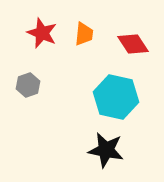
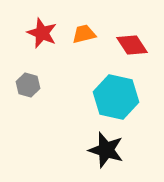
orange trapezoid: rotated 110 degrees counterclockwise
red diamond: moved 1 px left, 1 px down
gray hexagon: rotated 25 degrees counterclockwise
black star: rotated 6 degrees clockwise
